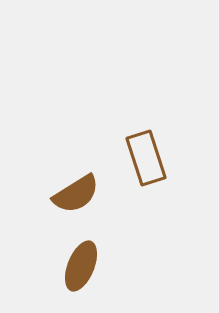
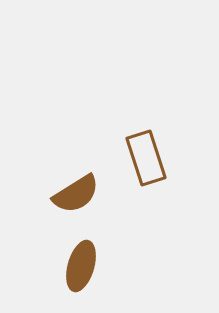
brown ellipse: rotated 6 degrees counterclockwise
